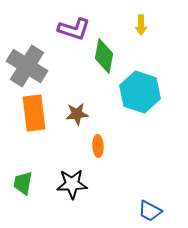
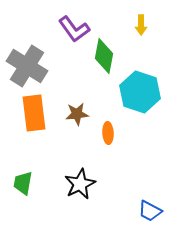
purple L-shape: rotated 36 degrees clockwise
orange ellipse: moved 10 px right, 13 px up
black star: moved 8 px right; rotated 24 degrees counterclockwise
